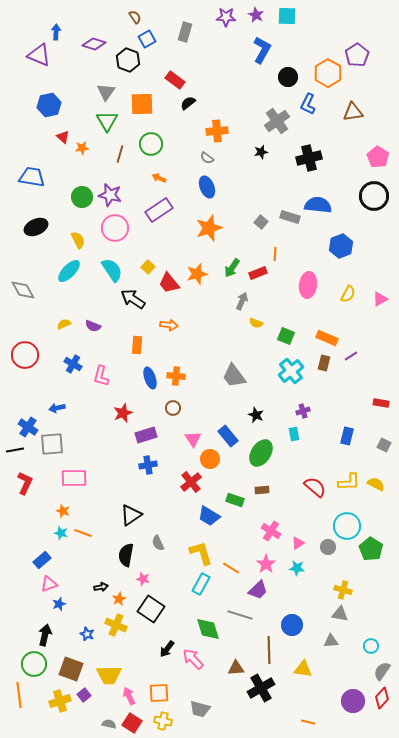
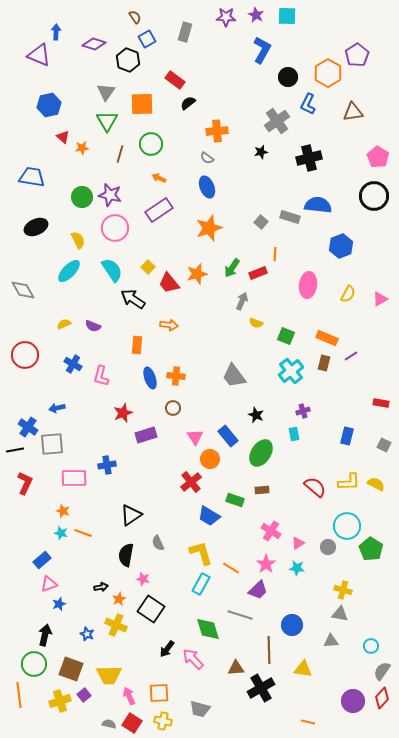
pink triangle at (193, 439): moved 2 px right, 2 px up
blue cross at (148, 465): moved 41 px left
